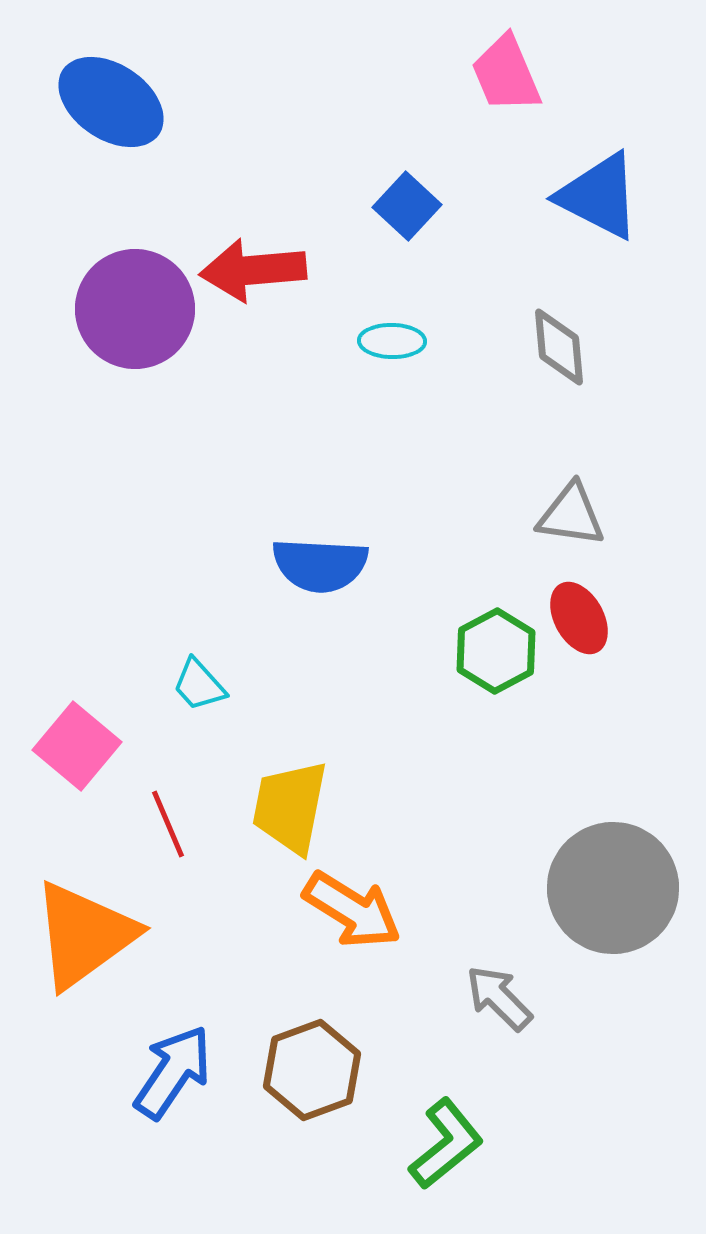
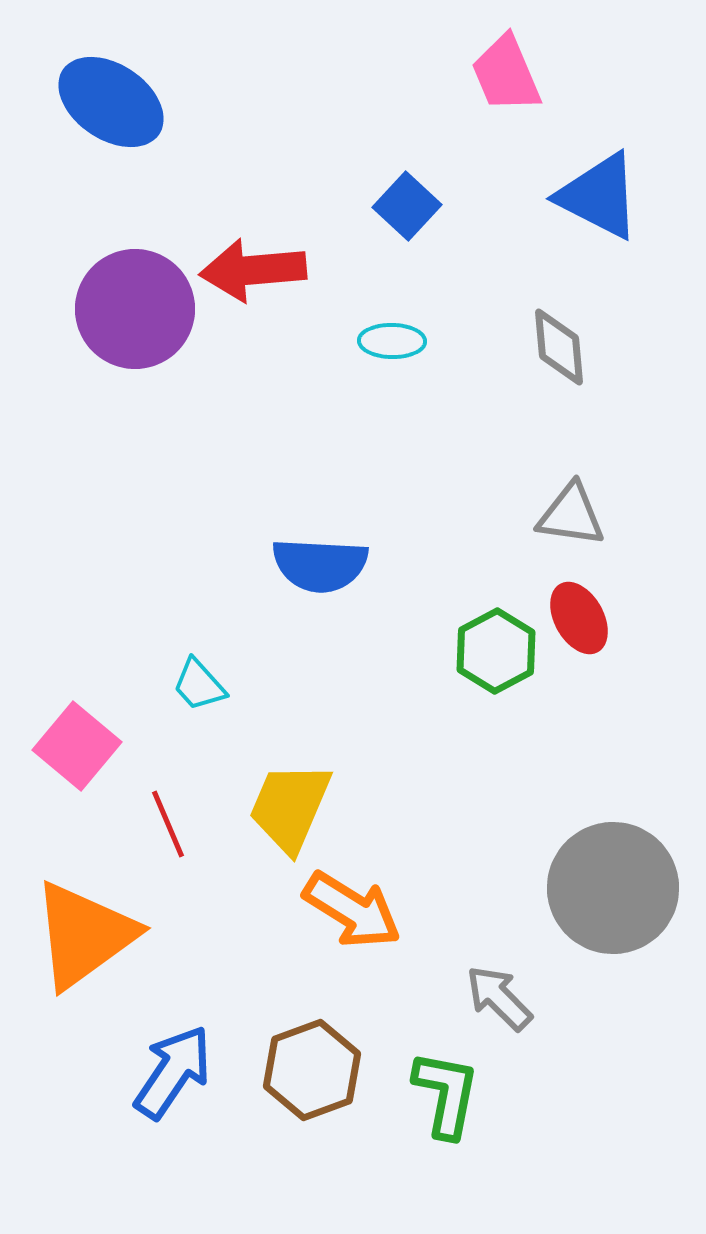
yellow trapezoid: rotated 12 degrees clockwise
green L-shape: moved 50 px up; rotated 40 degrees counterclockwise
